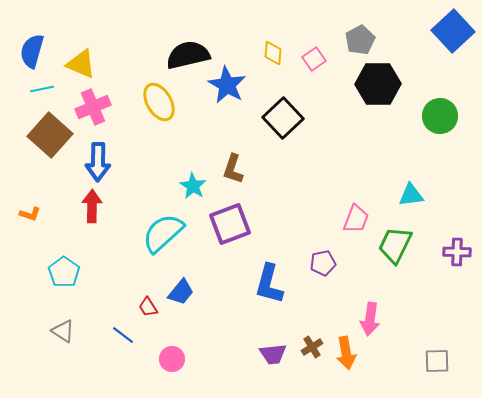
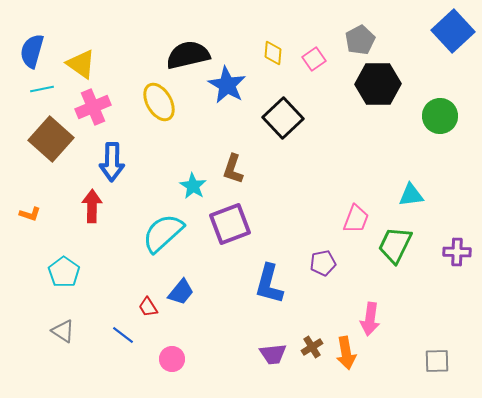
yellow triangle: rotated 12 degrees clockwise
brown square: moved 1 px right, 4 px down
blue arrow: moved 14 px right
